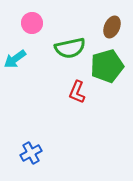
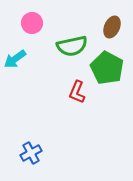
green semicircle: moved 2 px right, 2 px up
green pentagon: moved 2 px down; rotated 28 degrees counterclockwise
